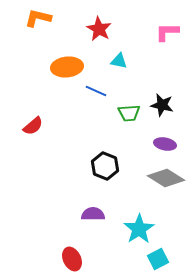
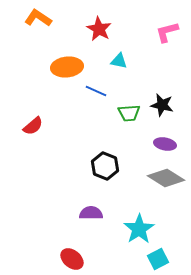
orange L-shape: rotated 20 degrees clockwise
pink L-shape: rotated 15 degrees counterclockwise
purple semicircle: moved 2 px left, 1 px up
red ellipse: rotated 25 degrees counterclockwise
